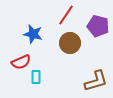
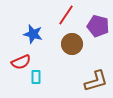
brown circle: moved 2 px right, 1 px down
